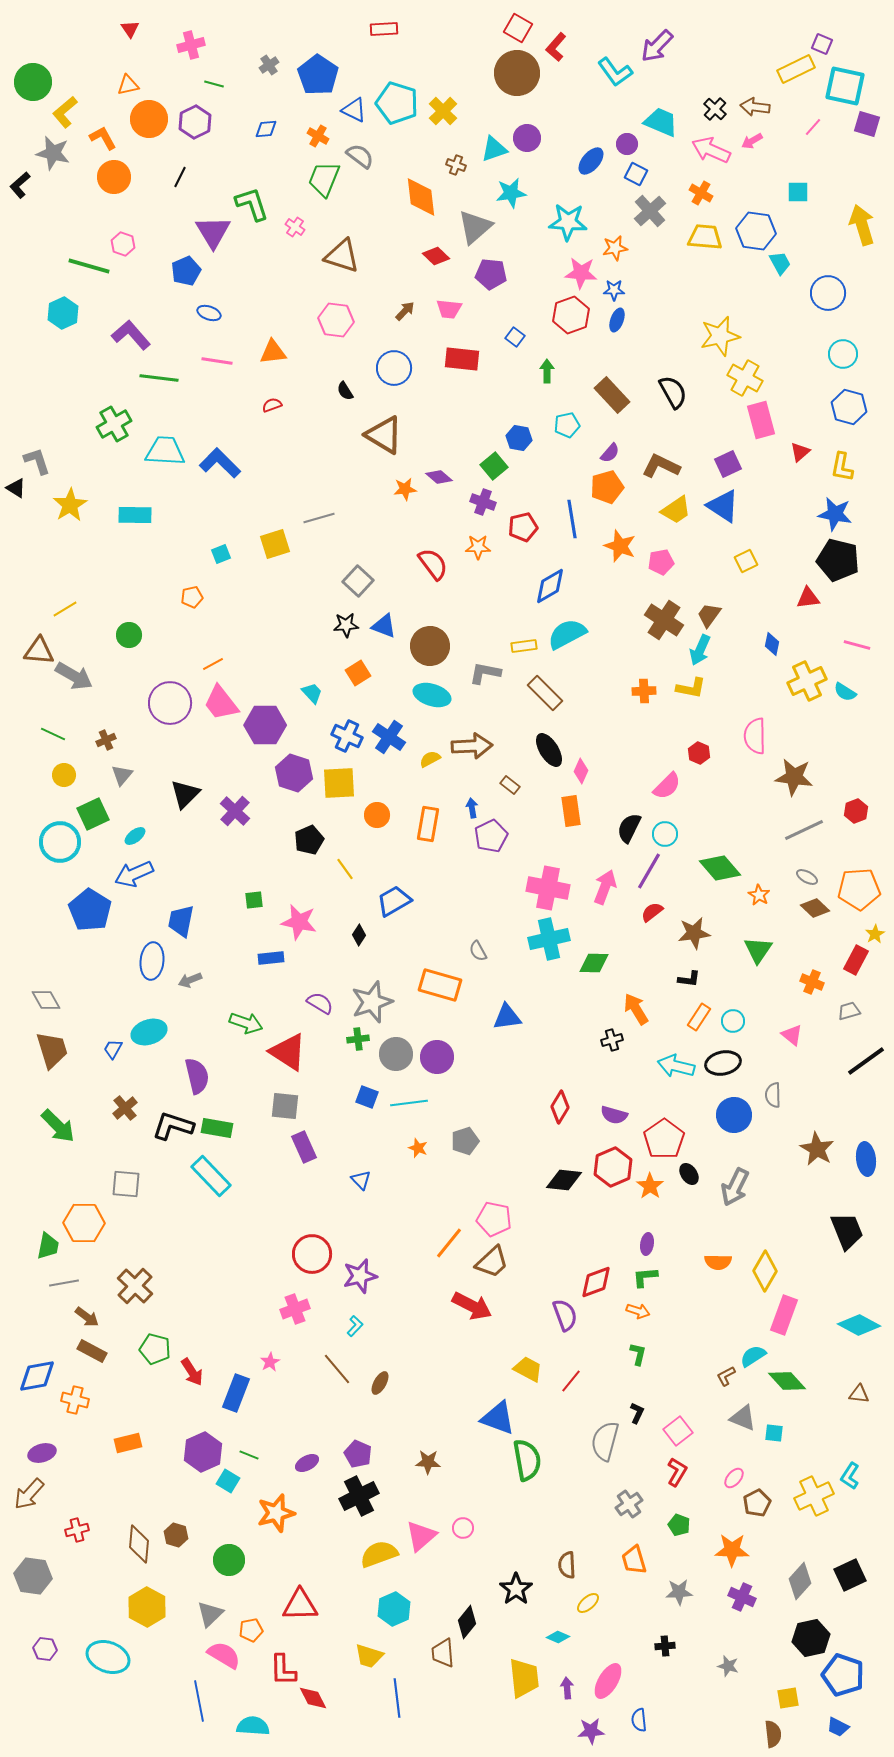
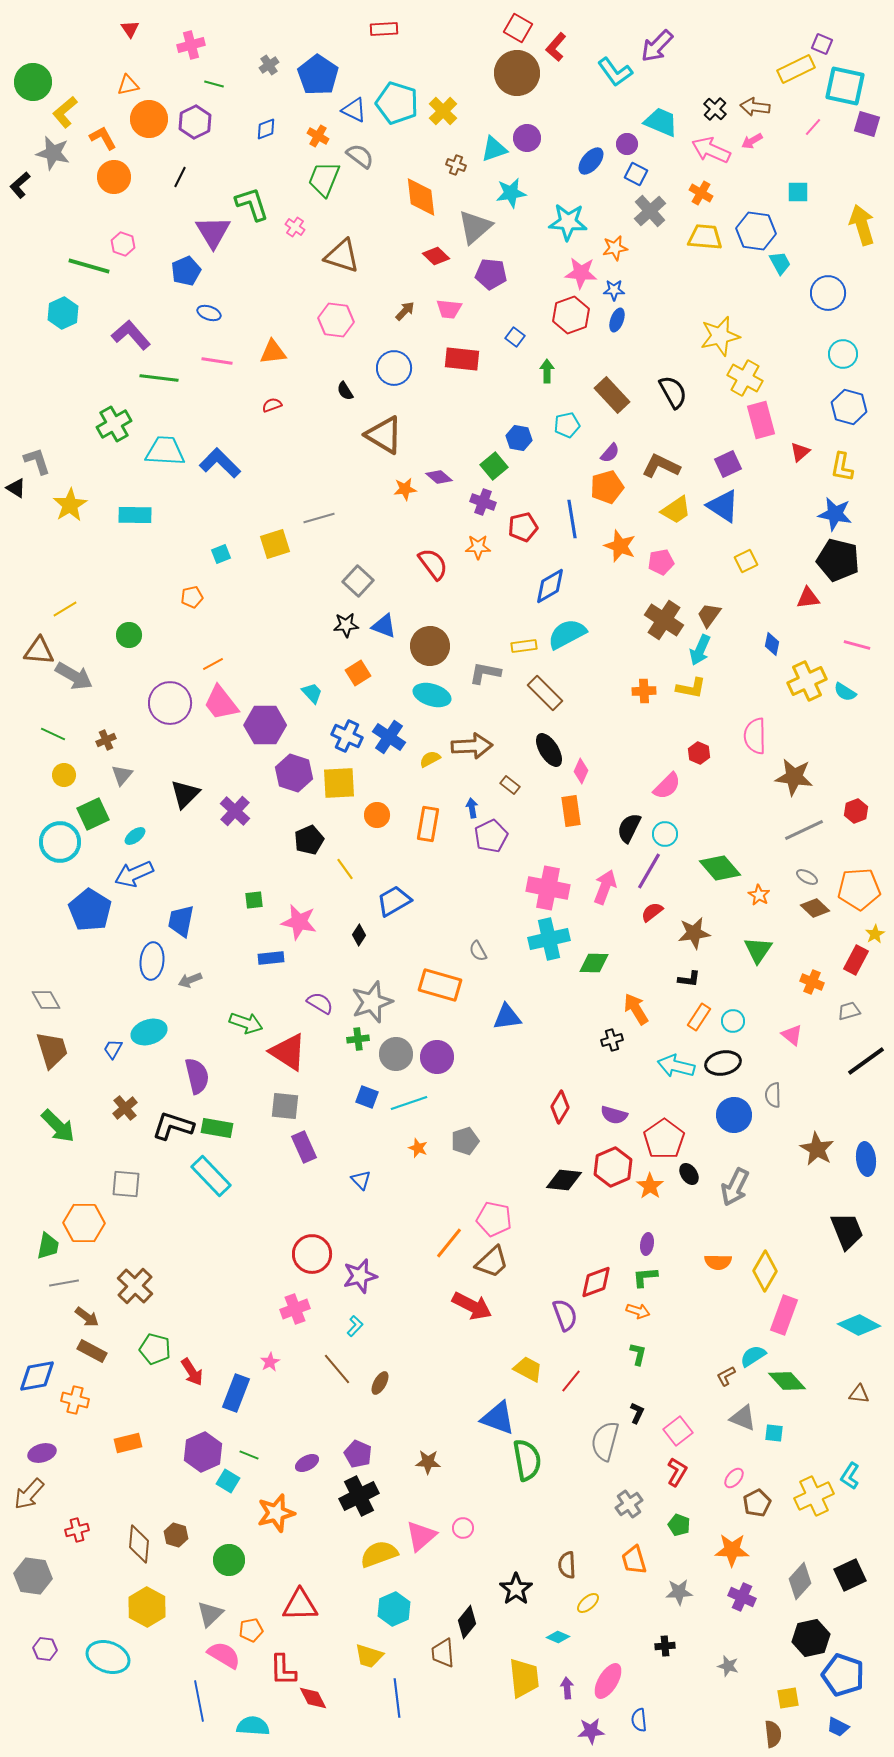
blue diamond at (266, 129): rotated 15 degrees counterclockwise
cyan line at (409, 1103): rotated 12 degrees counterclockwise
